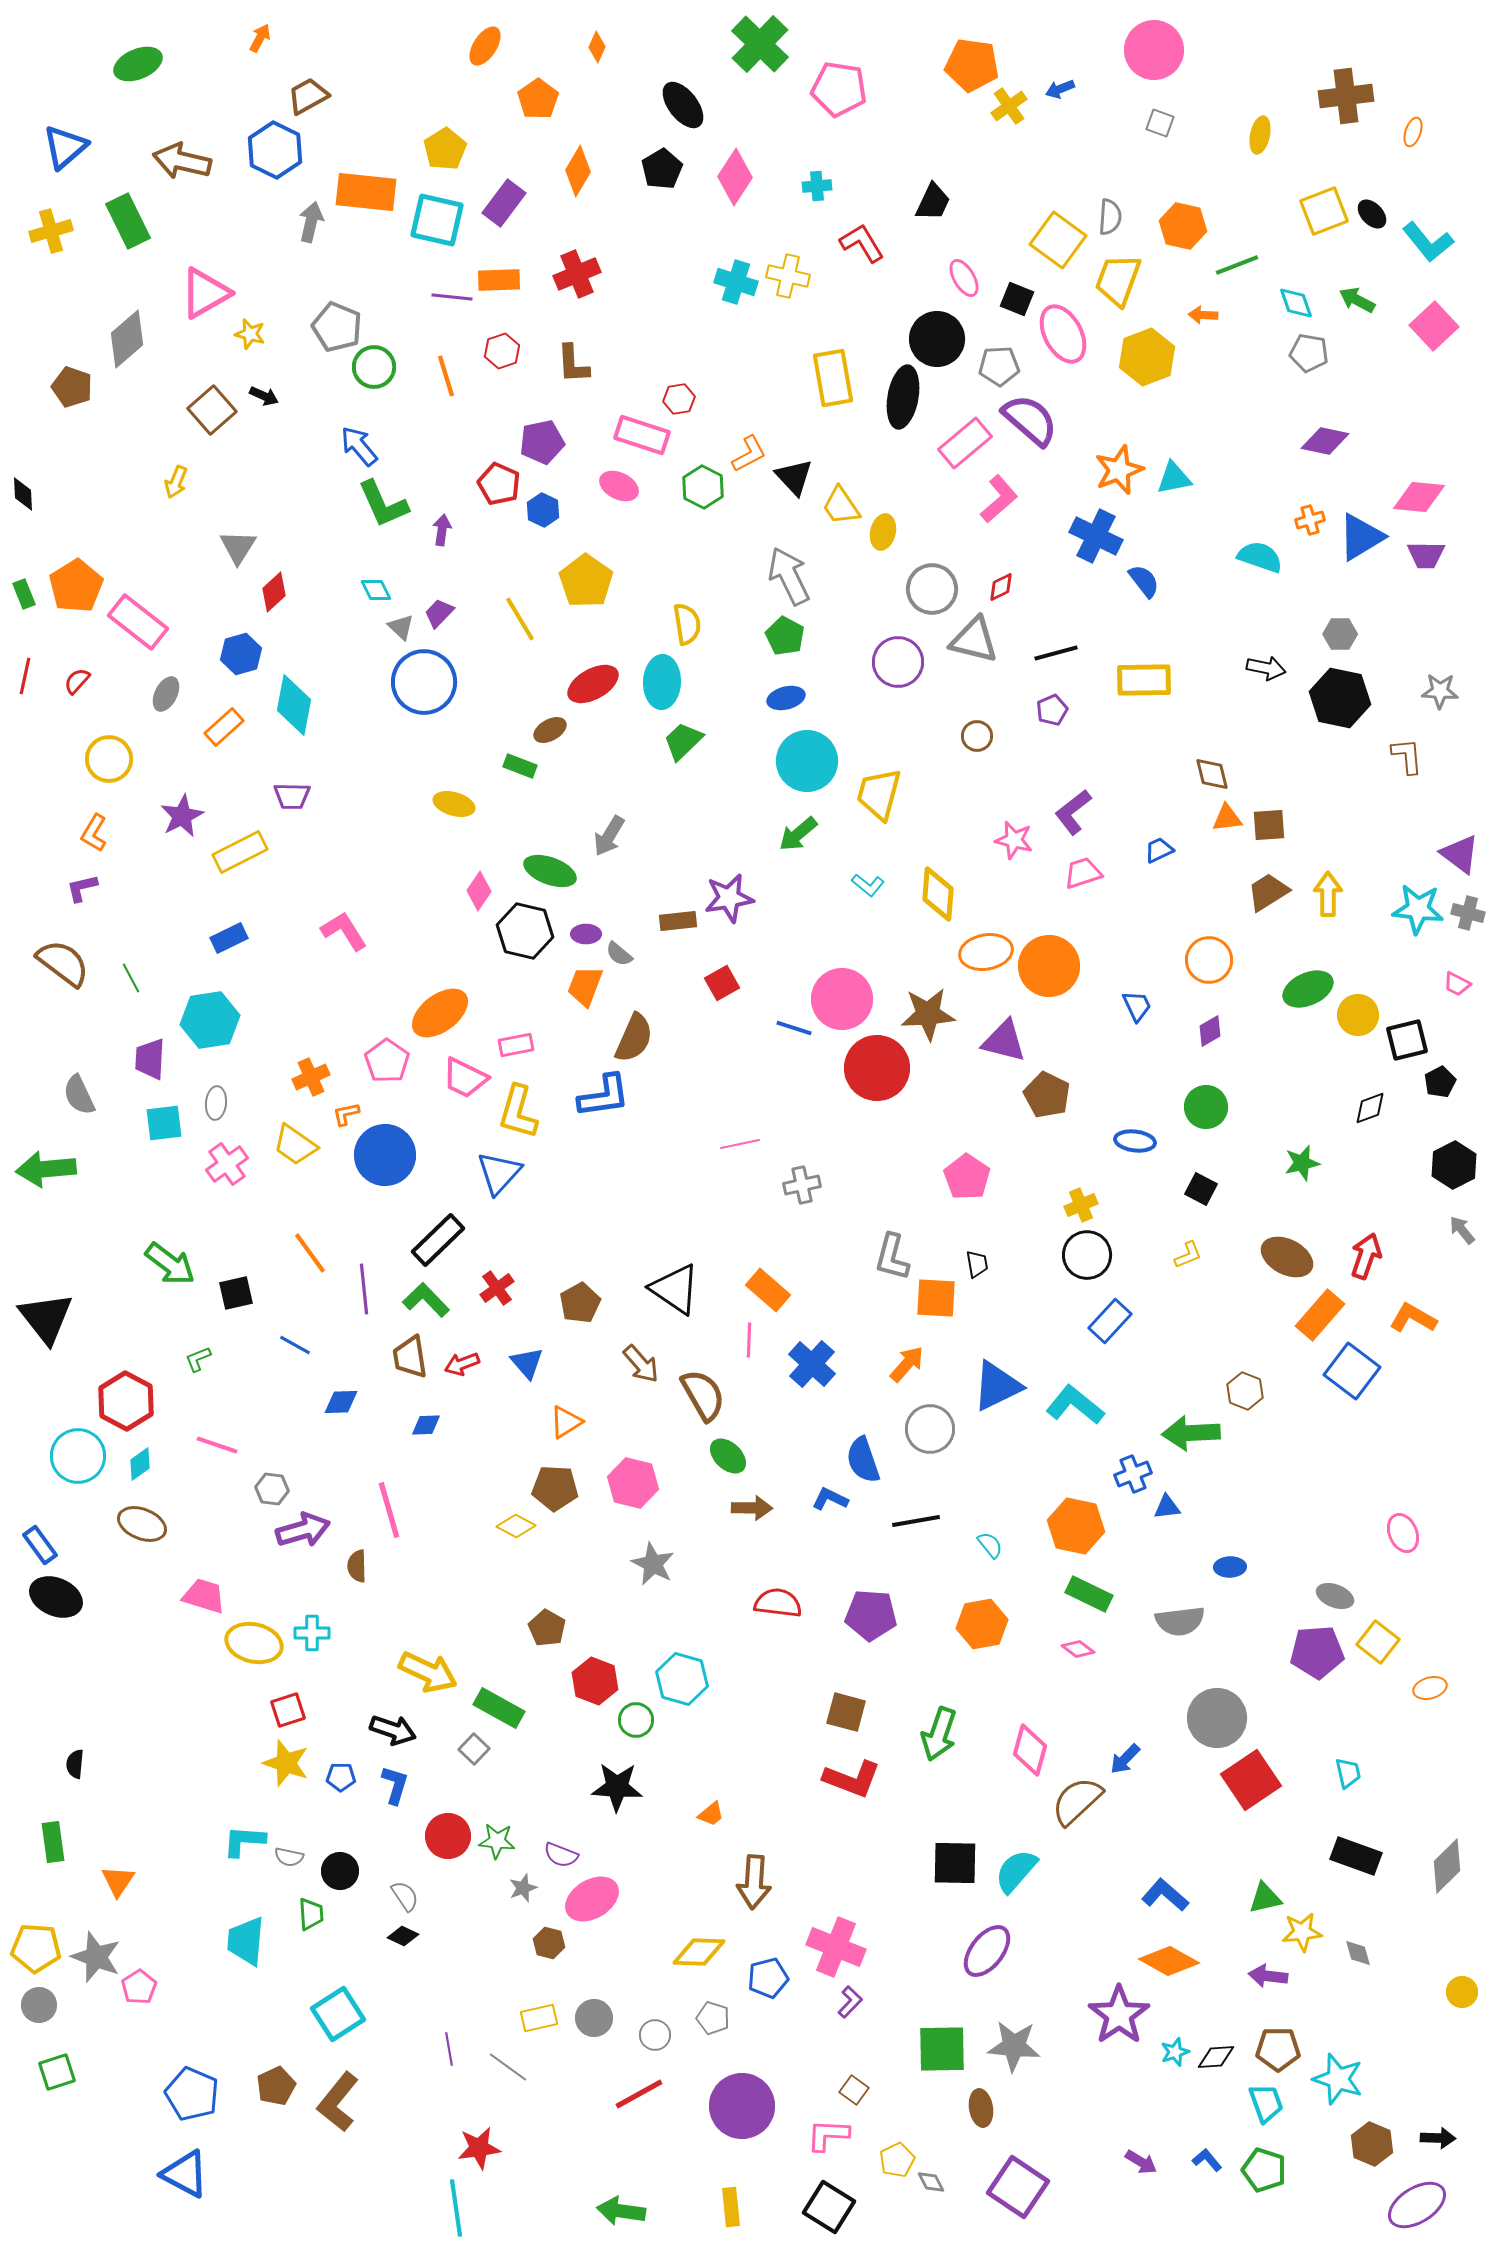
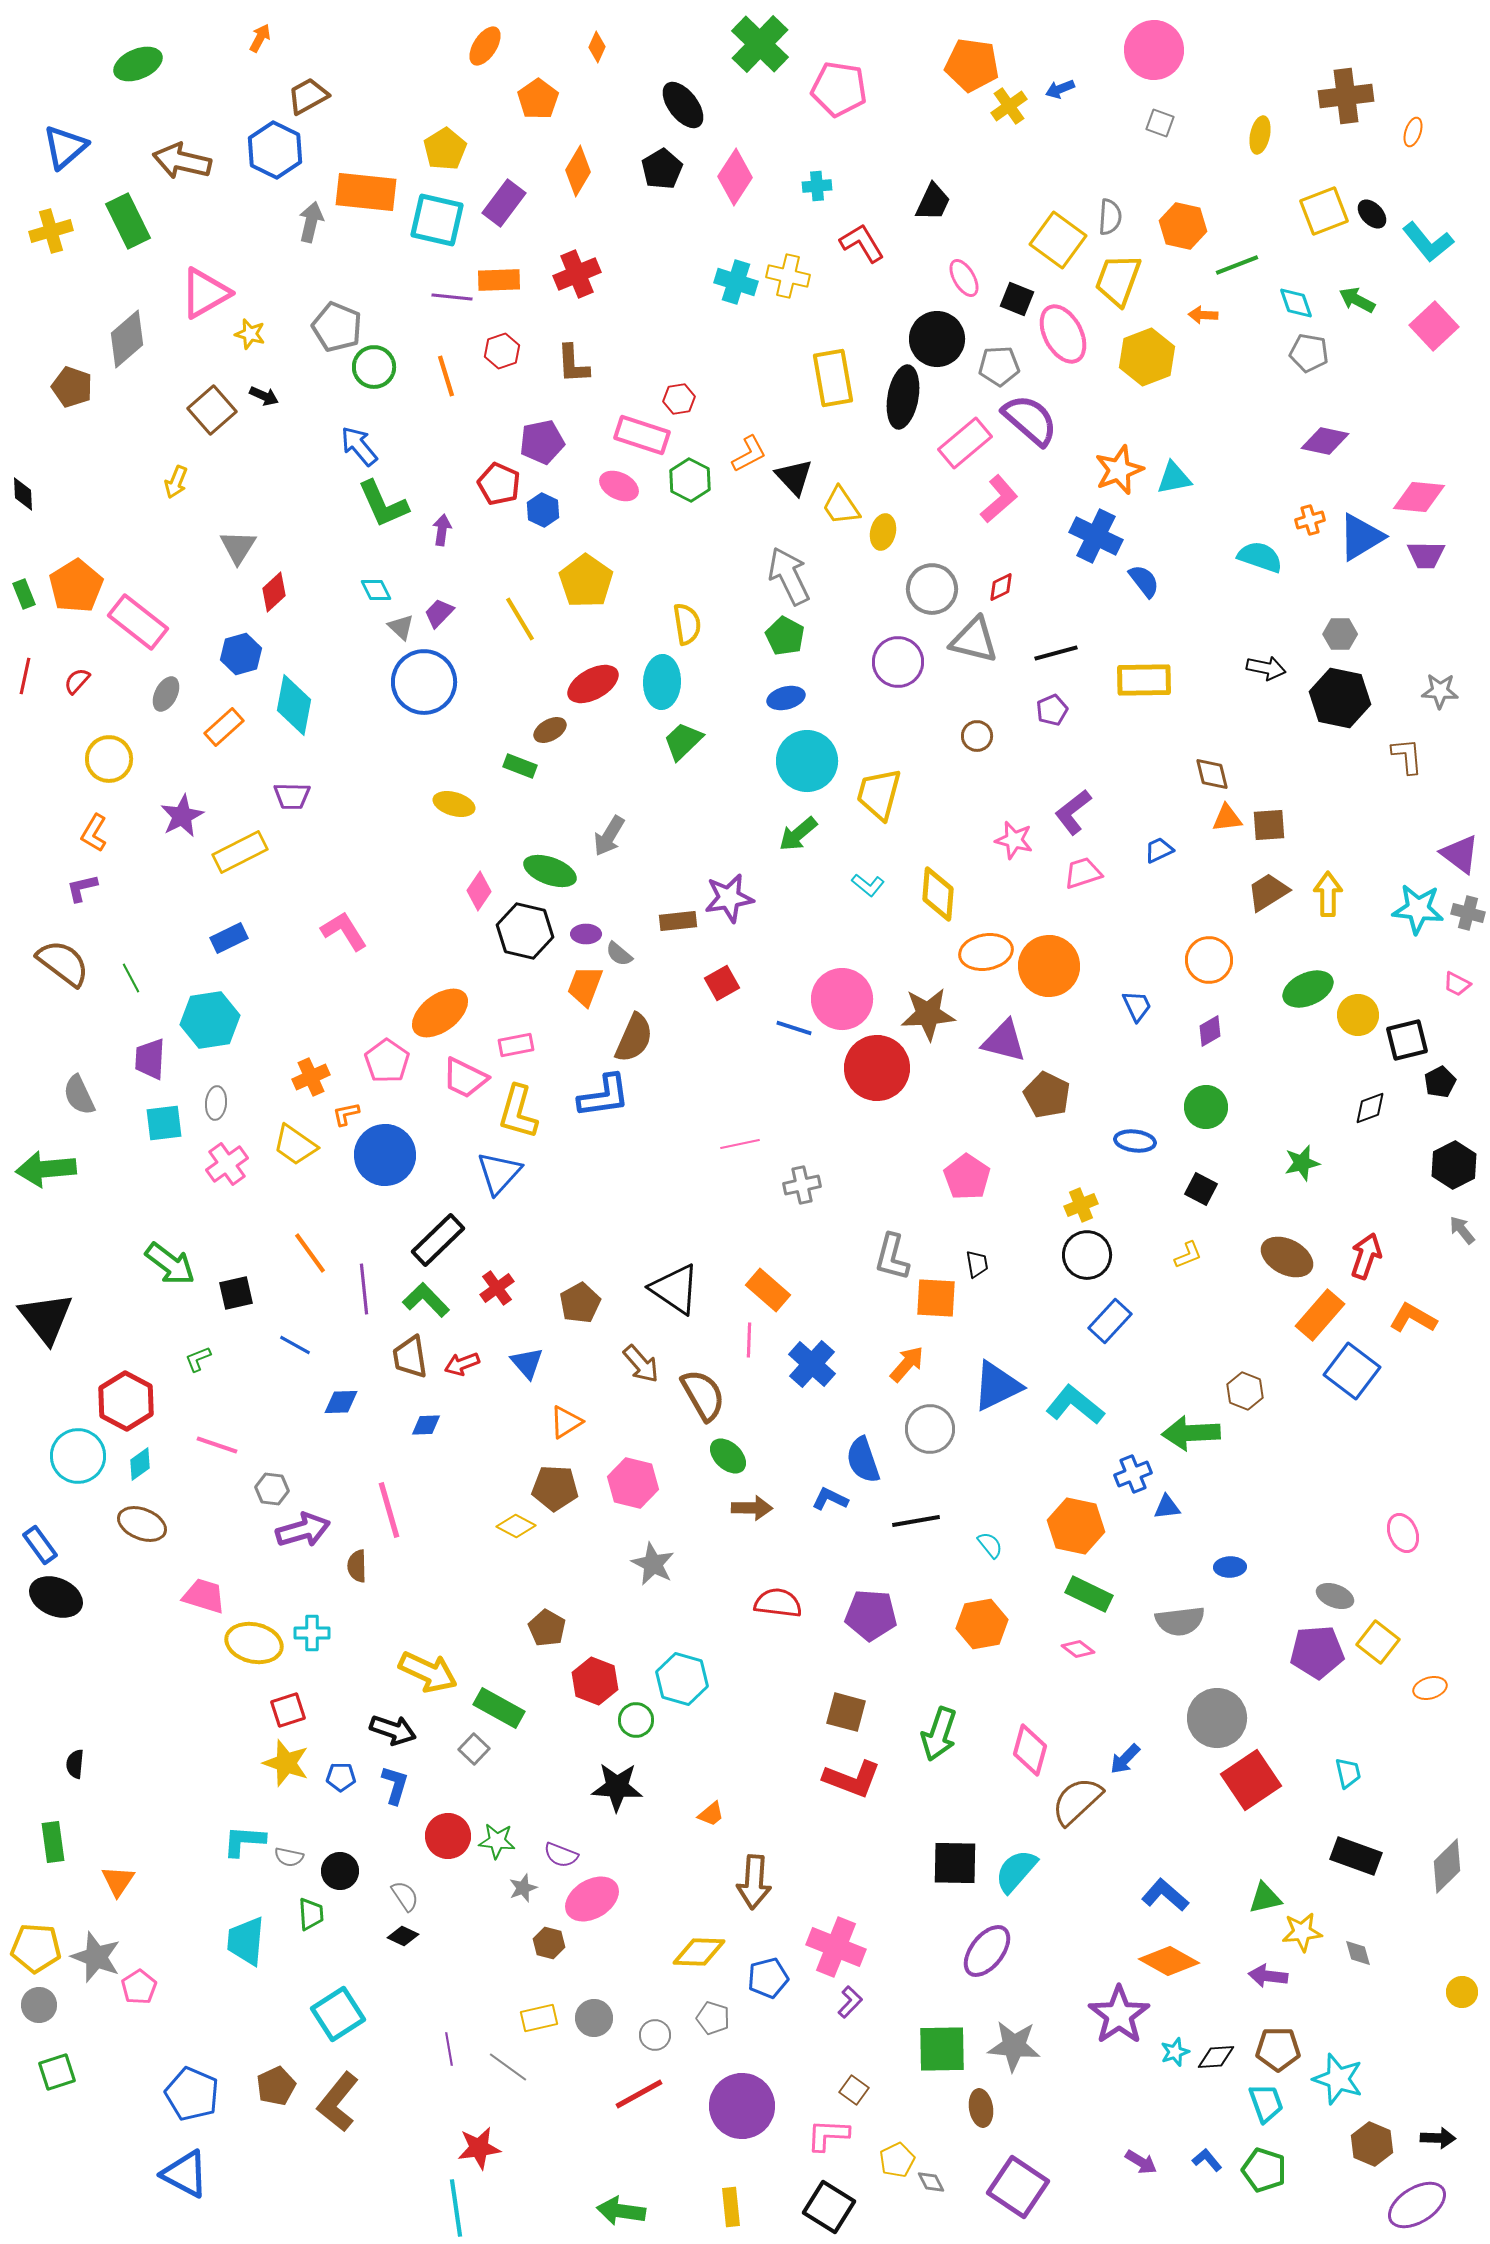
green hexagon at (703, 487): moved 13 px left, 7 px up
